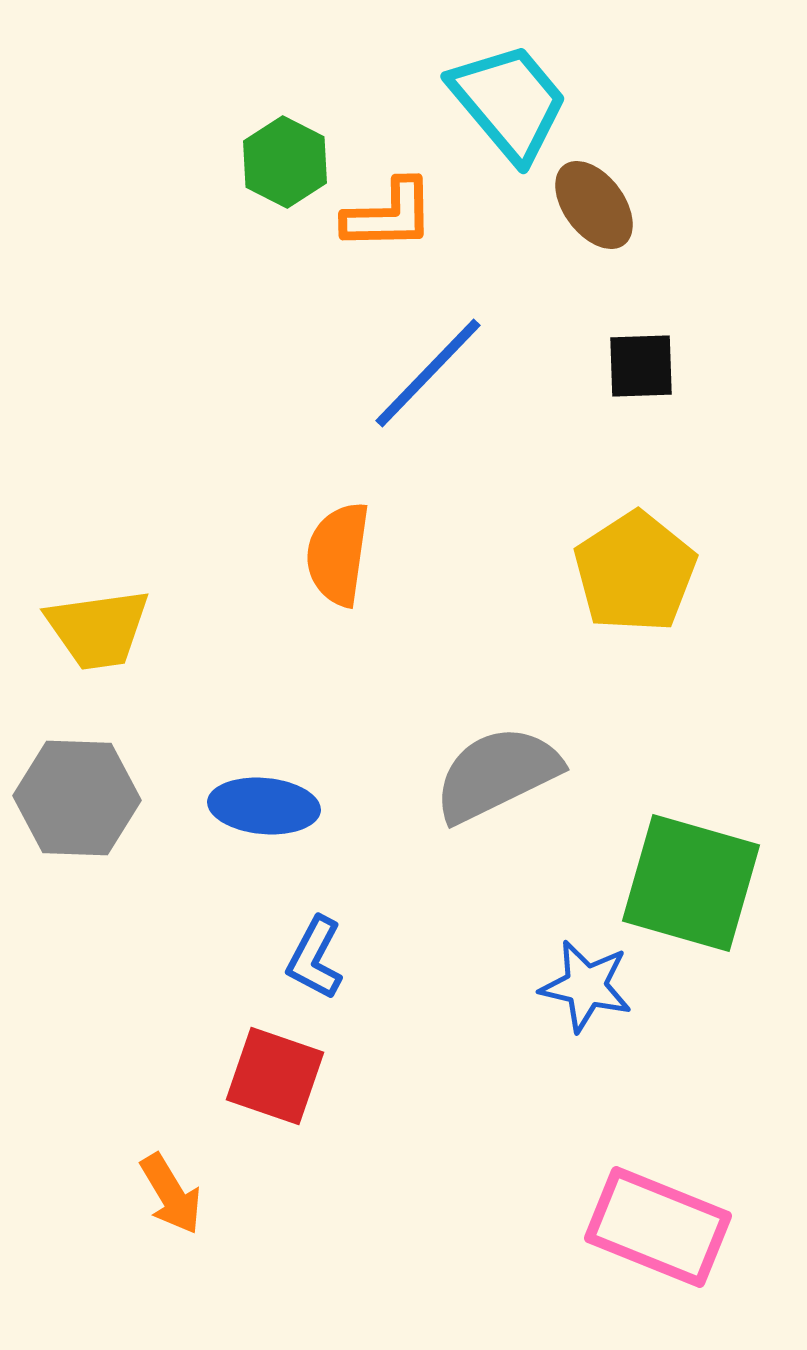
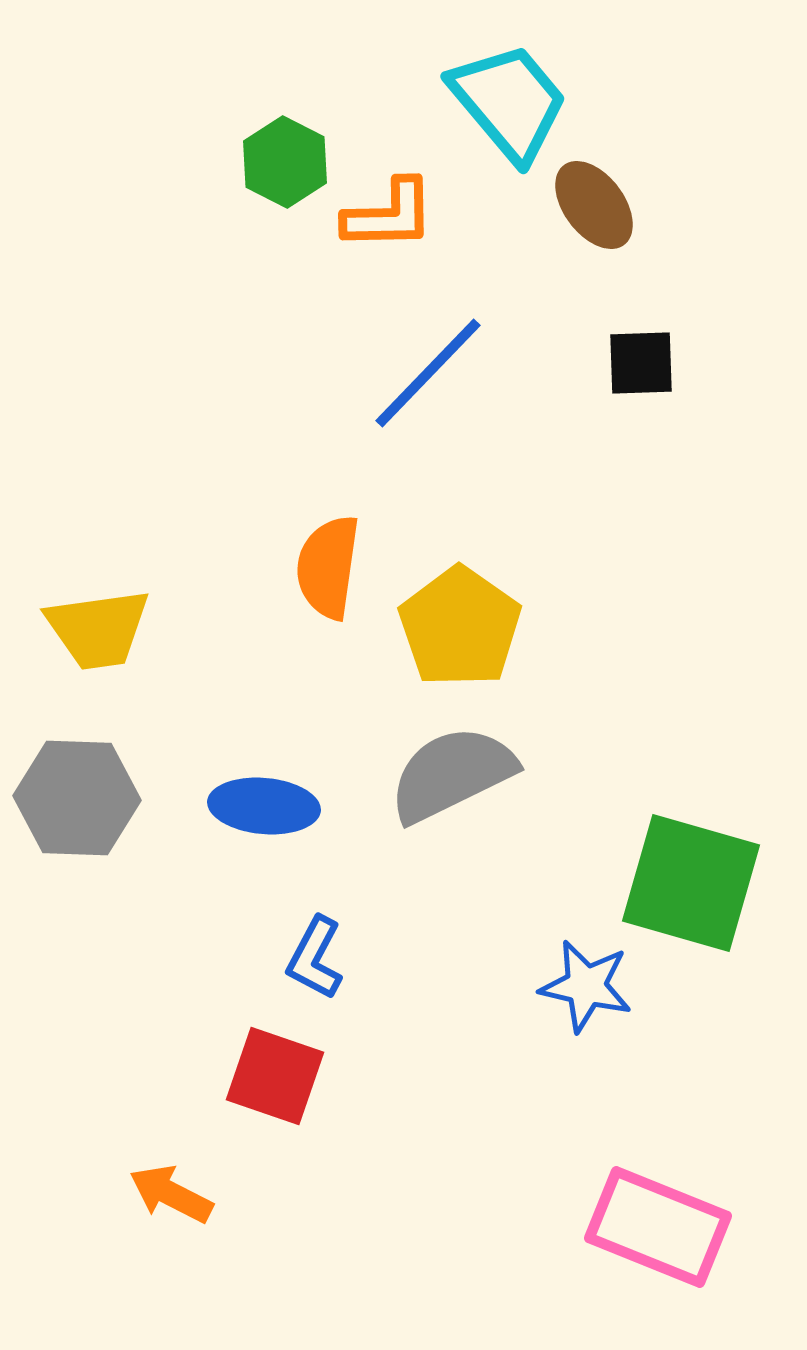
black square: moved 3 px up
orange semicircle: moved 10 px left, 13 px down
yellow pentagon: moved 175 px left, 55 px down; rotated 4 degrees counterclockwise
gray semicircle: moved 45 px left
orange arrow: rotated 148 degrees clockwise
